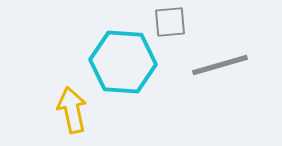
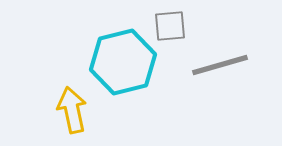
gray square: moved 4 px down
cyan hexagon: rotated 18 degrees counterclockwise
